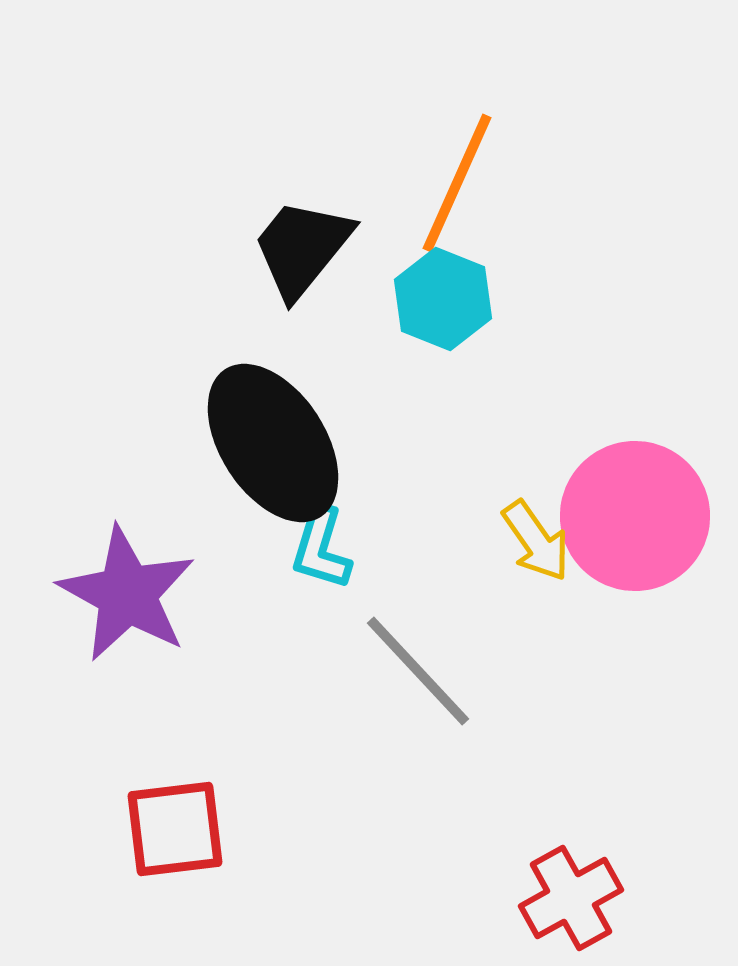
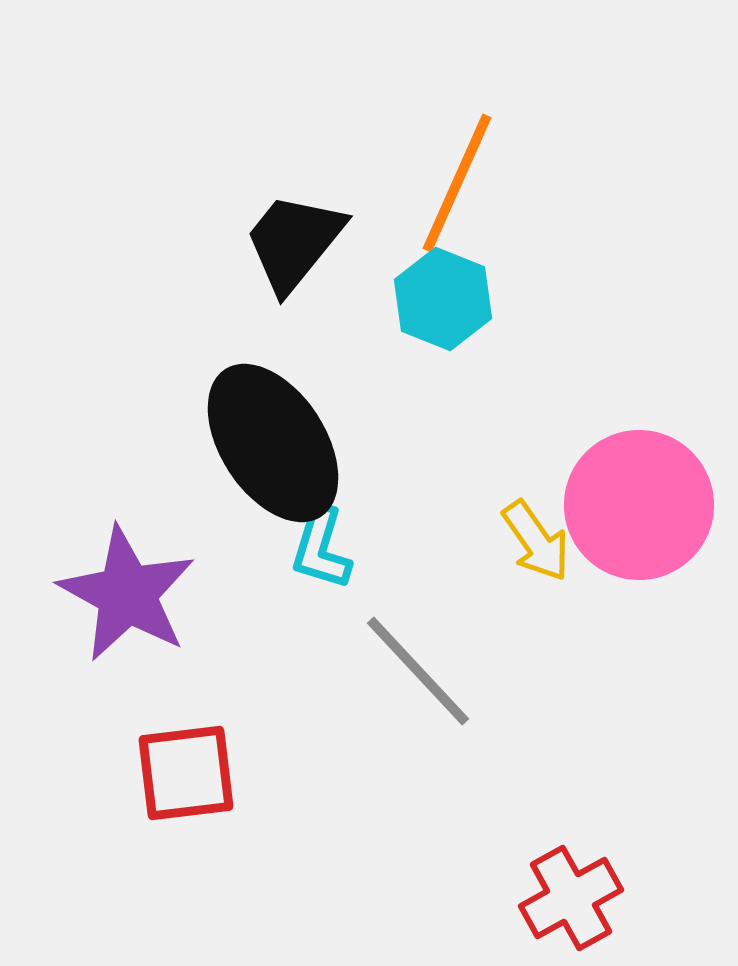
black trapezoid: moved 8 px left, 6 px up
pink circle: moved 4 px right, 11 px up
red square: moved 11 px right, 56 px up
